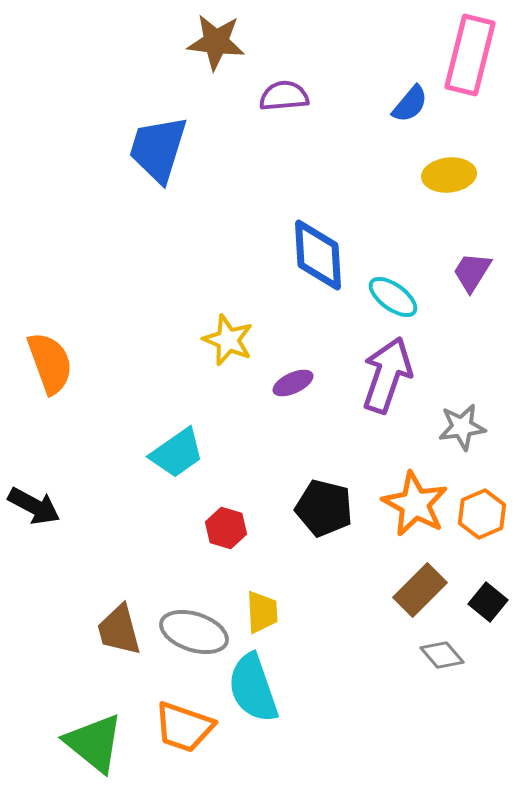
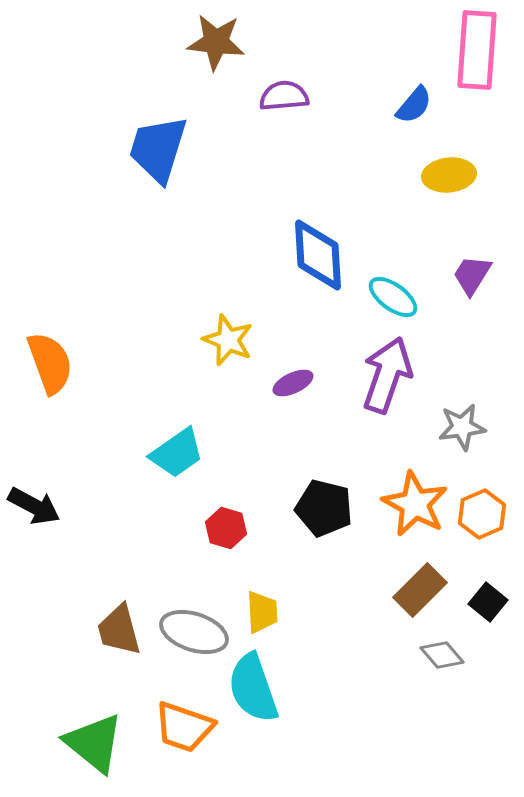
pink rectangle: moved 7 px right, 5 px up; rotated 10 degrees counterclockwise
blue semicircle: moved 4 px right, 1 px down
purple trapezoid: moved 3 px down
